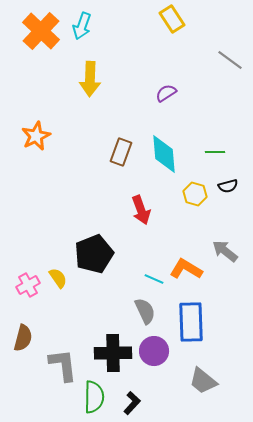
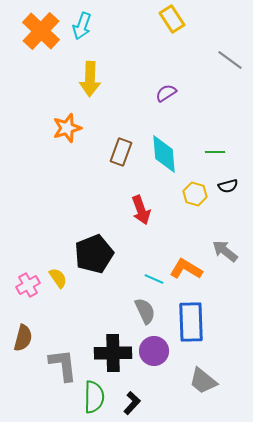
orange star: moved 31 px right, 8 px up; rotated 8 degrees clockwise
